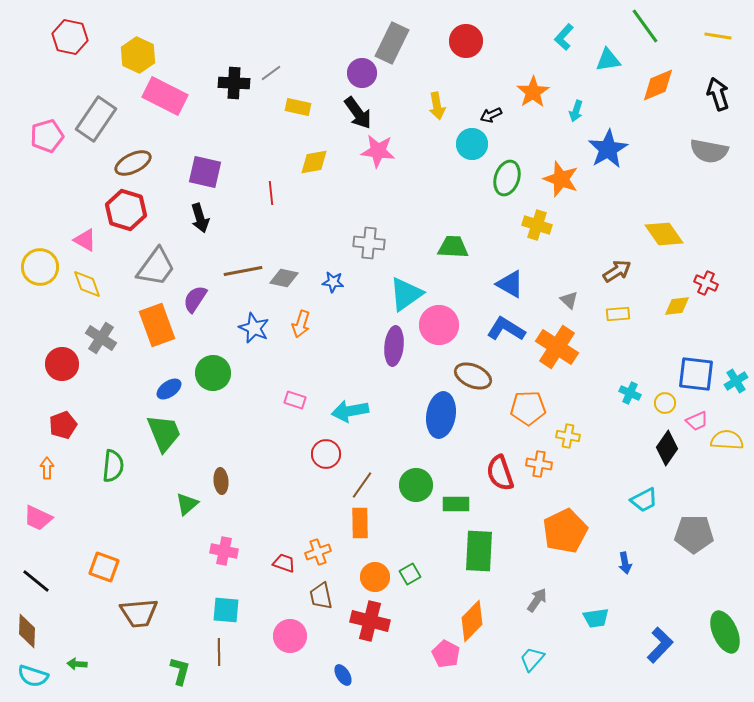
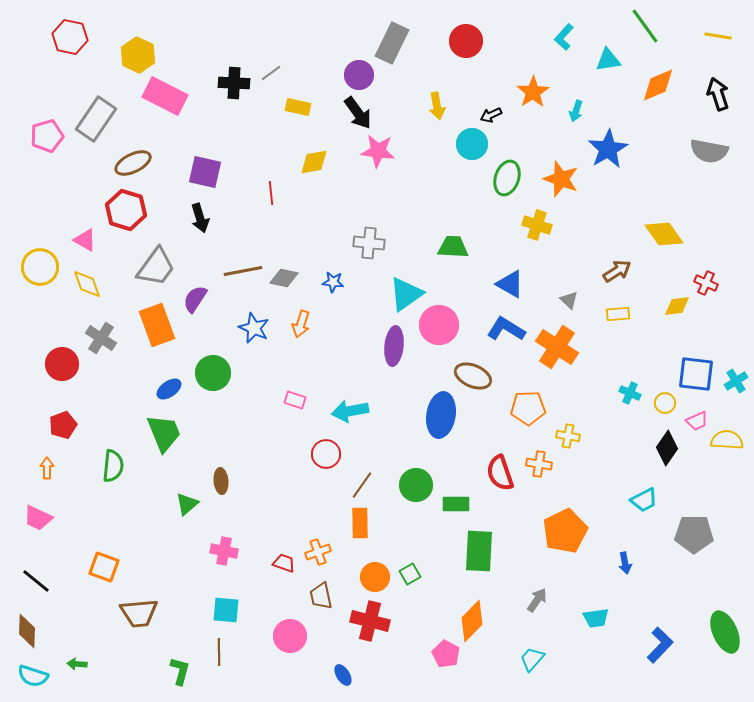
purple circle at (362, 73): moved 3 px left, 2 px down
